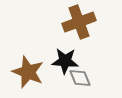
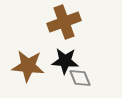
brown cross: moved 15 px left
brown star: moved 6 px up; rotated 16 degrees counterclockwise
